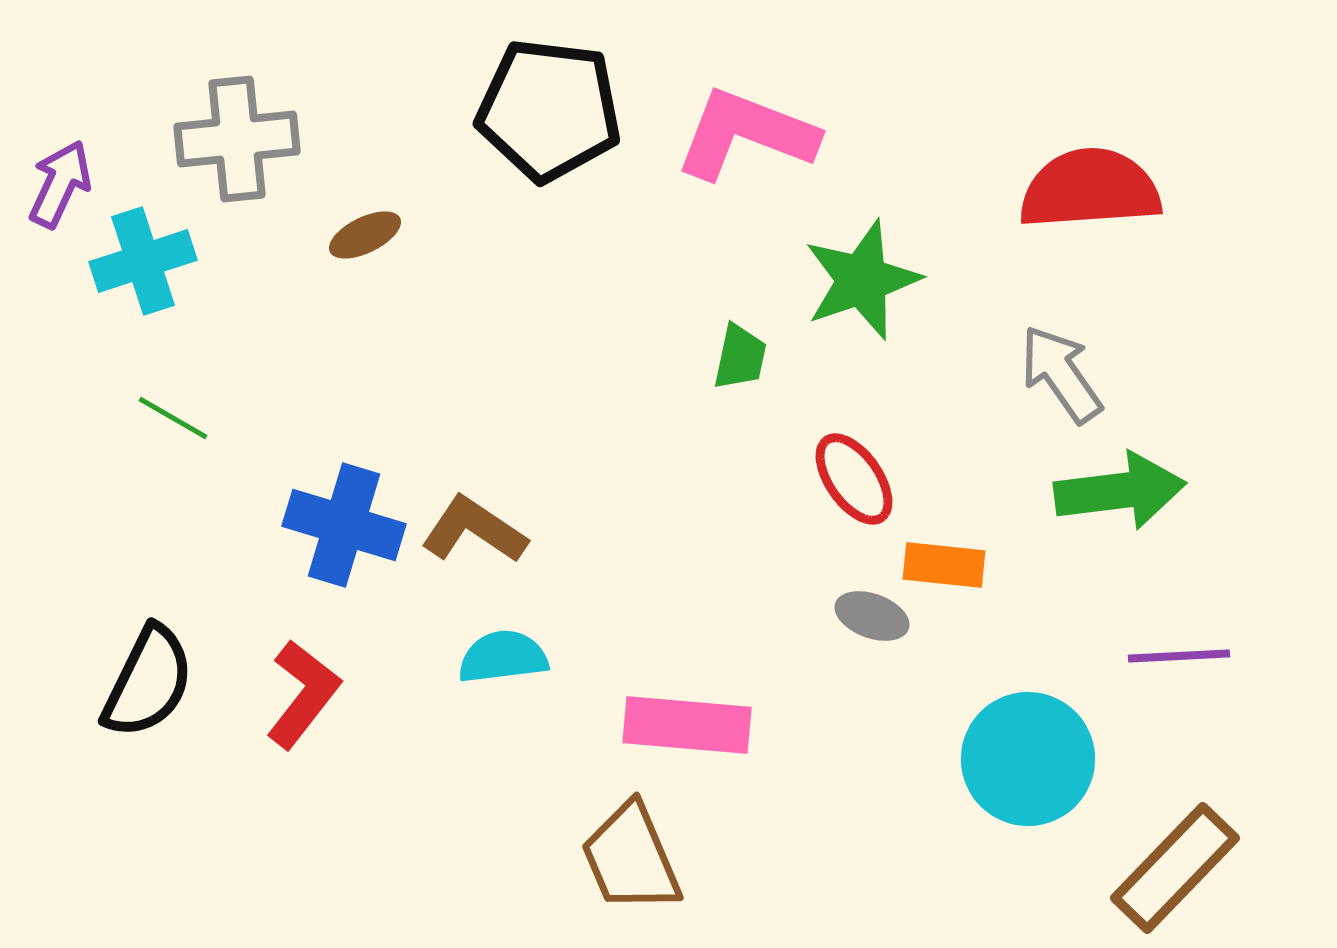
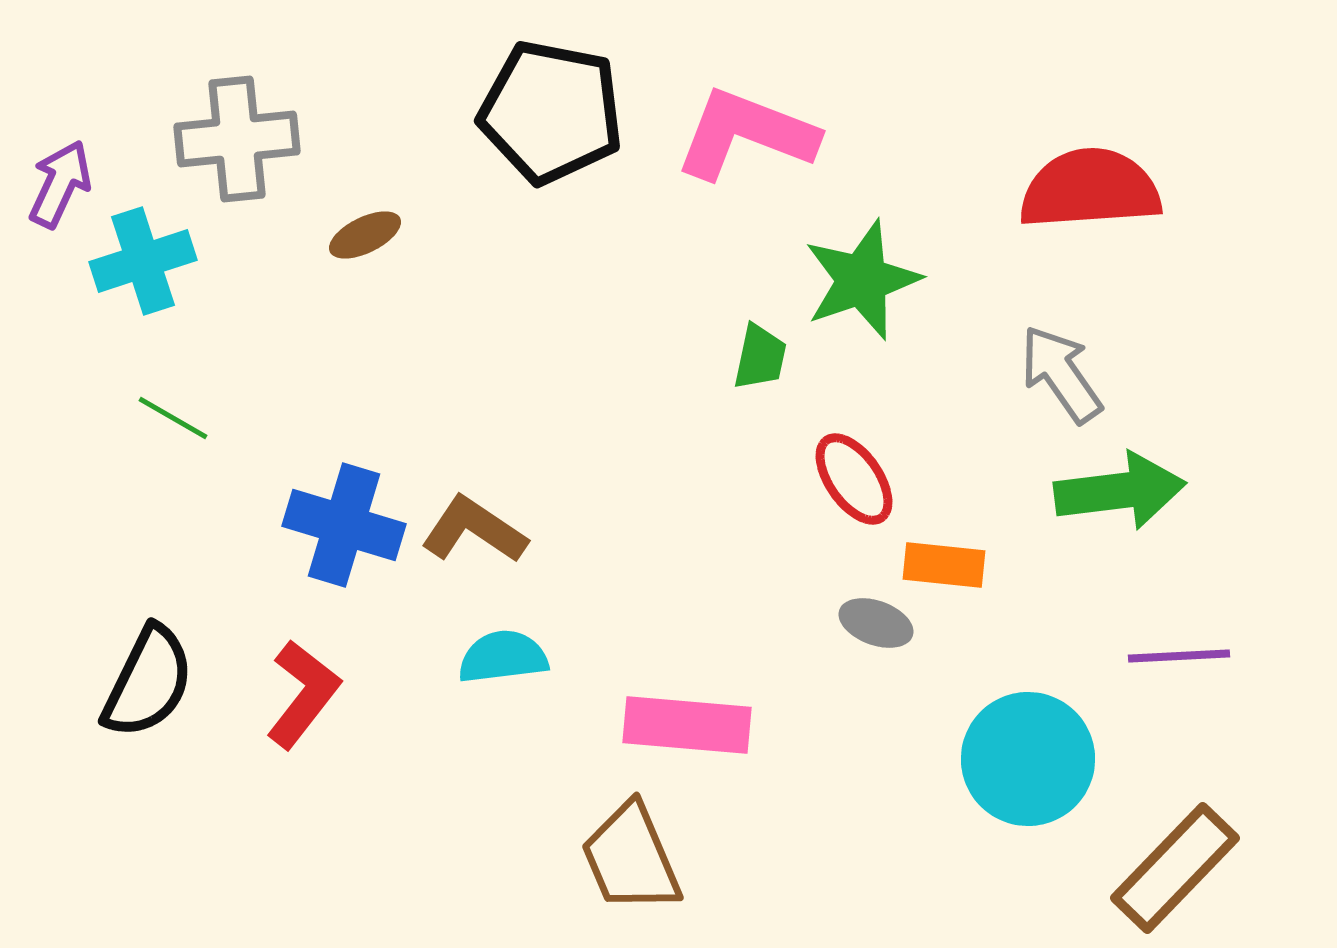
black pentagon: moved 2 px right, 2 px down; rotated 4 degrees clockwise
green trapezoid: moved 20 px right
gray ellipse: moved 4 px right, 7 px down
